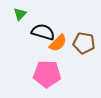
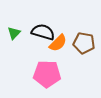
green triangle: moved 6 px left, 19 px down
